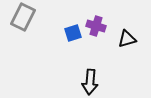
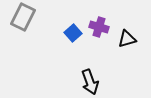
purple cross: moved 3 px right, 1 px down
blue square: rotated 24 degrees counterclockwise
black arrow: rotated 25 degrees counterclockwise
